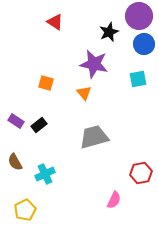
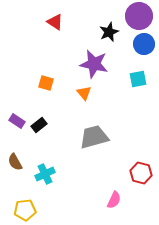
purple rectangle: moved 1 px right
red hexagon: rotated 25 degrees clockwise
yellow pentagon: rotated 20 degrees clockwise
